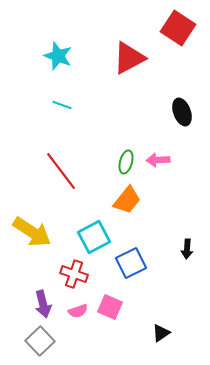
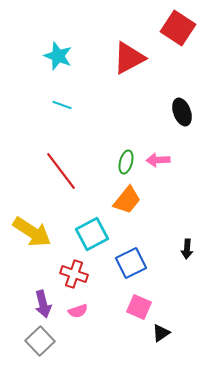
cyan square: moved 2 px left, 3 px up
pink square: moved 29 px right
